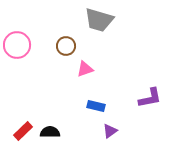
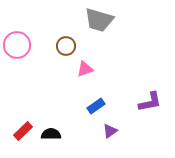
purple L-shape: moved 4 px down
blue rectangle: rotated 48 degrees counterclockwise
black semicircle: moved 1 px right, 2 px down
